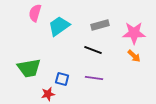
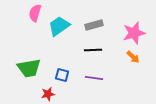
gray rectangle: moved 6 px left
pink star: rotated 15 degrees counterclockwise
black line: rotated 24 degrees counterclockwise
orange arrow: moved 1 px left, 1 px down
blue square: moved 4 px up
